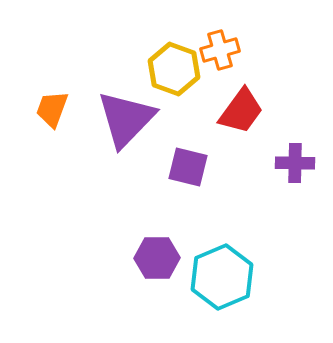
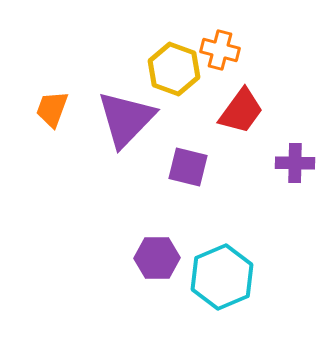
orange cross: rotated 30 degrees clockwise
